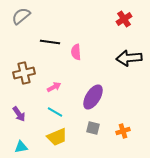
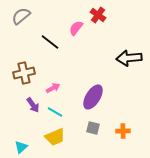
red cross: moved 26 px left, 4 px up; rotated 21 degrees counterclockwise
black line: rotated 30 degrees clockwise
pink semicircle: moved 24 px up; rotated 42 degrees clockwise
pink arrow: moved 1 px left, 1 px down
purple arrow: moved 14 px right, 9 px up
orange cross: rotated 16 degrees clockwise
yellow trapezoid: moved 2 px left
cyan triangle: rotated 32 degrees counterclockwise
